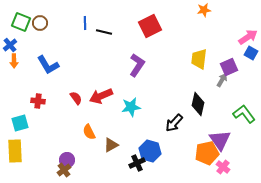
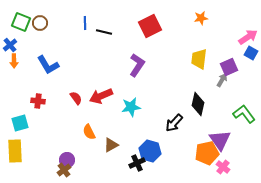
orange star: moved 3 px left, 8 px down
